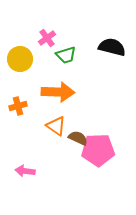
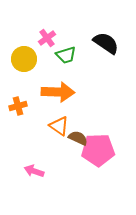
black semicircle: moved 6 px left, 4 px up; rotated 20 degrees clockwise
yellow circle: moved 4 px right
orange triangle: moved 3 px right
pink arrow: moved 9 px right; rotated 12 degrees clockwise
